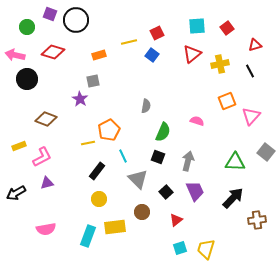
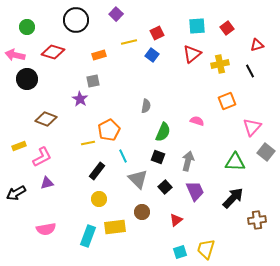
purple square at (50, 14): moved 66 px right; rotated 24 degrees clockwise
red triangle at (255, 45): moved 2 px right
pink triangle at (251, 116): moved 1 px right, 11 px down
black square at (166, 192): moved 1 px left, 5 px up
cyan square at (180, 248): moved 4 px down
